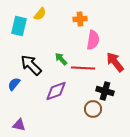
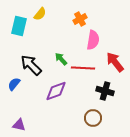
orange cross: rotated 24 degrees counterclockwise
brown circle: moved 9 px down
